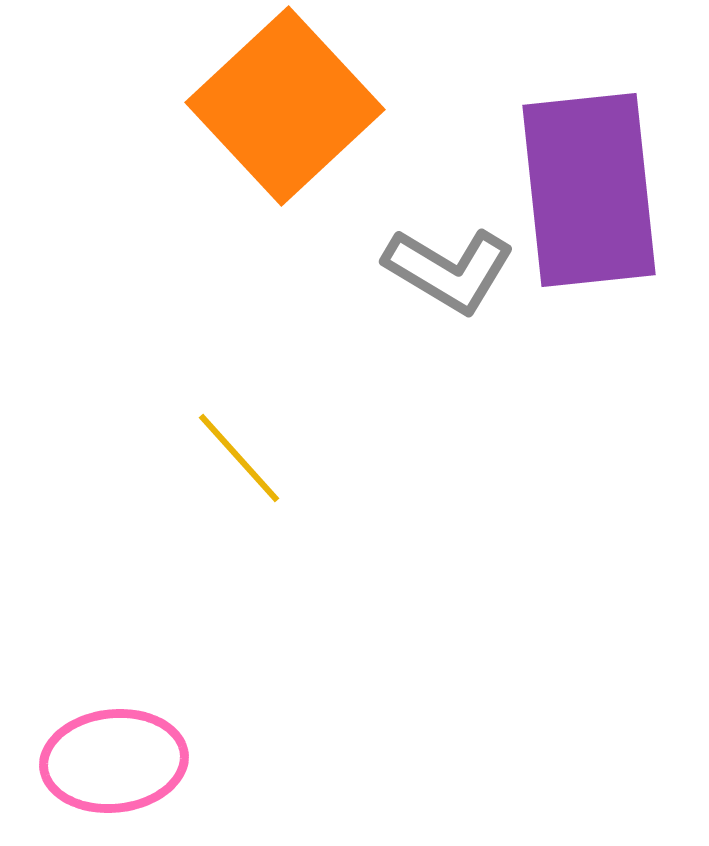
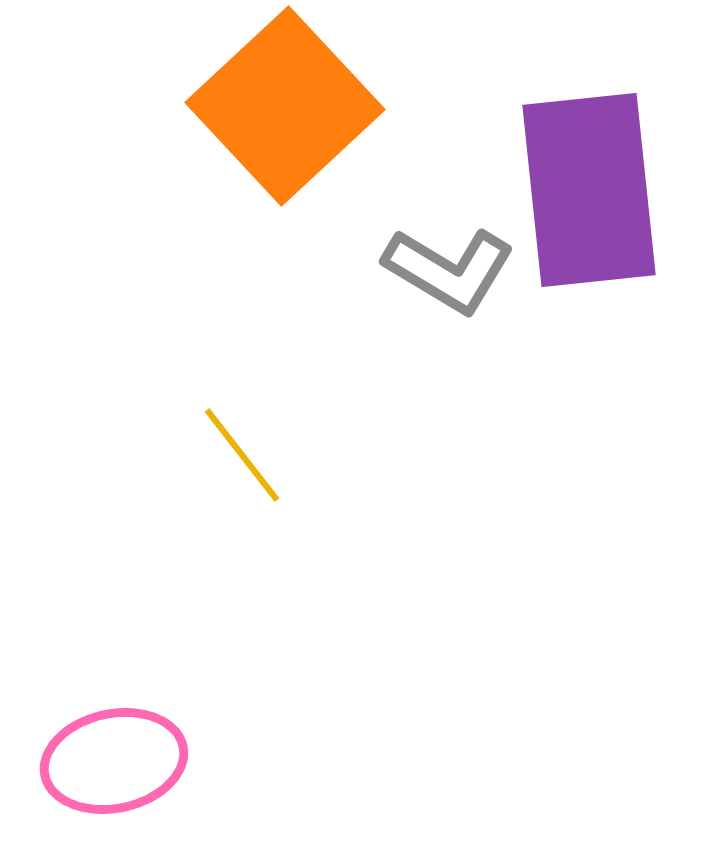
yellow line: moved 3 px right, 3 px up; rotated 4 degrees clockwise
pink ellipse: rotated 6 degrees counterclockwise
